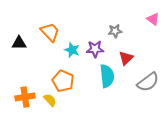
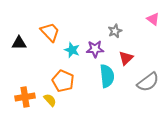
gray star: rotated 16 degrees counterclockwise
